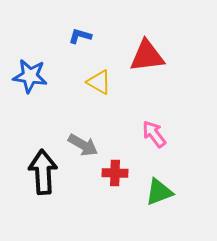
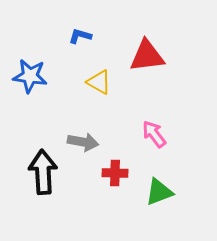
gray arrow: moved 3 px up; rotated 20 degrees counterclockwise
